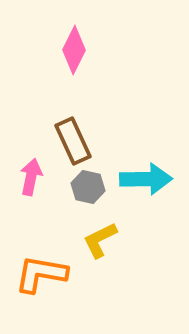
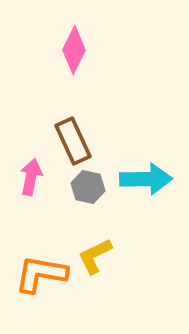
yellow L-shape: moved 5 px left, 16 px down
